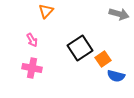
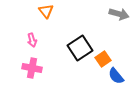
orange triangle: rotated 21 degrees counterclockwise
pink arrow: rotated 16 degrees clockwise
blue semicircle: rotated 36 degrees clockwise
